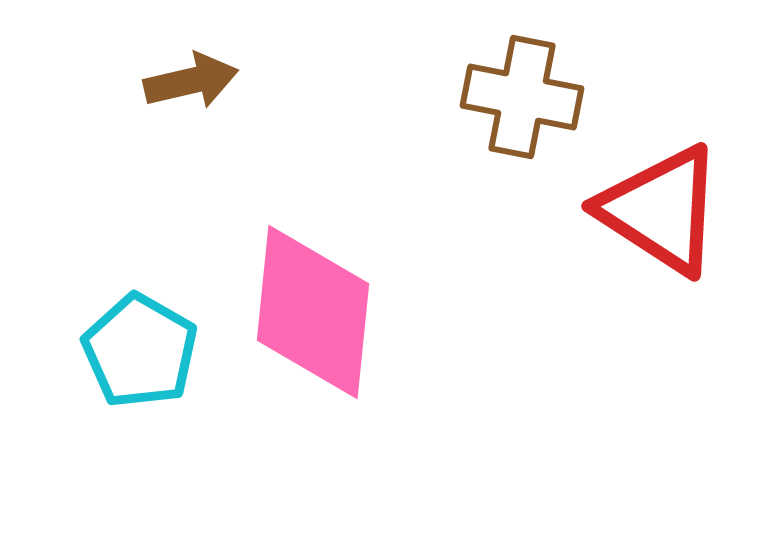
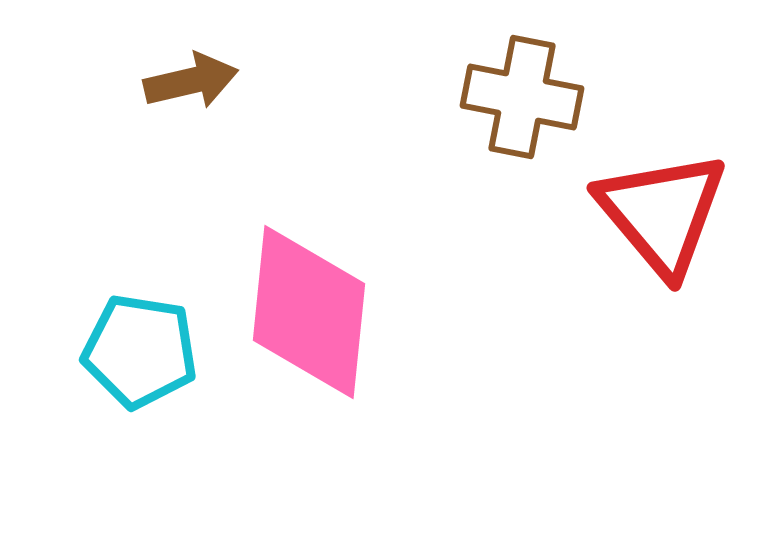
red triangle: moved 1 px right, 3 px down; rotated 17 degrees clockwise
pink diamond: moved 4 px left
cyan pentagon: rotated 21 degrees counterclockwise
